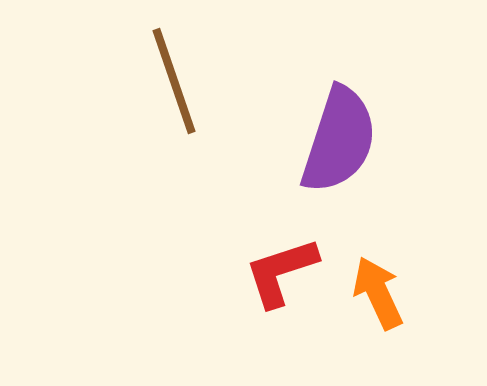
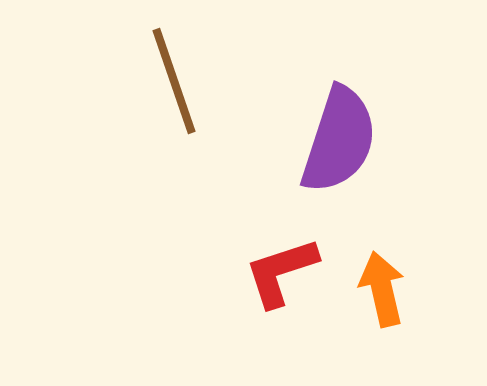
orange arrow: moved 4 px right, 4 px up; rotated 12 degrees clockwise
